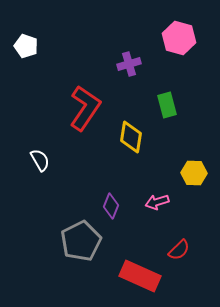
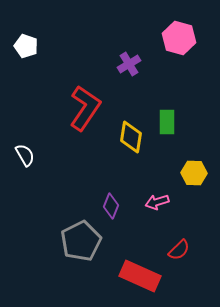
purple cross: rotated 15 degrees counterclockwise
green rectangle: moved 17 px down; rotated 15 degrees clockwise
white semicircle: moved 15 px left, 5 px up
